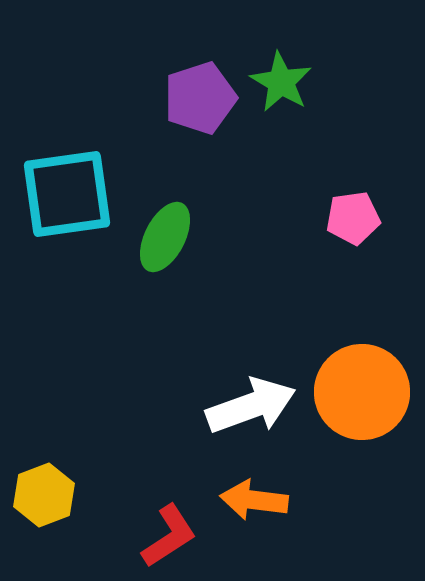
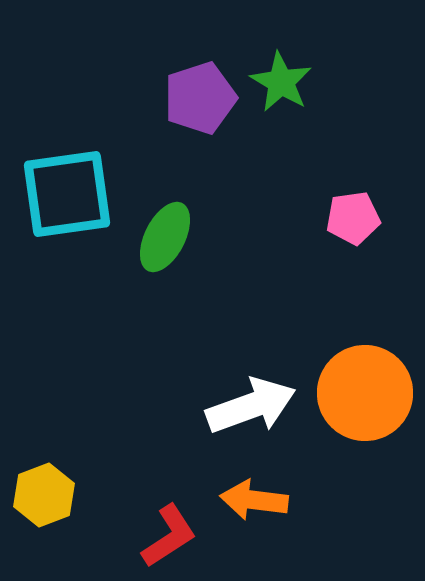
orange circle: moved 3 px right, 1 px down
